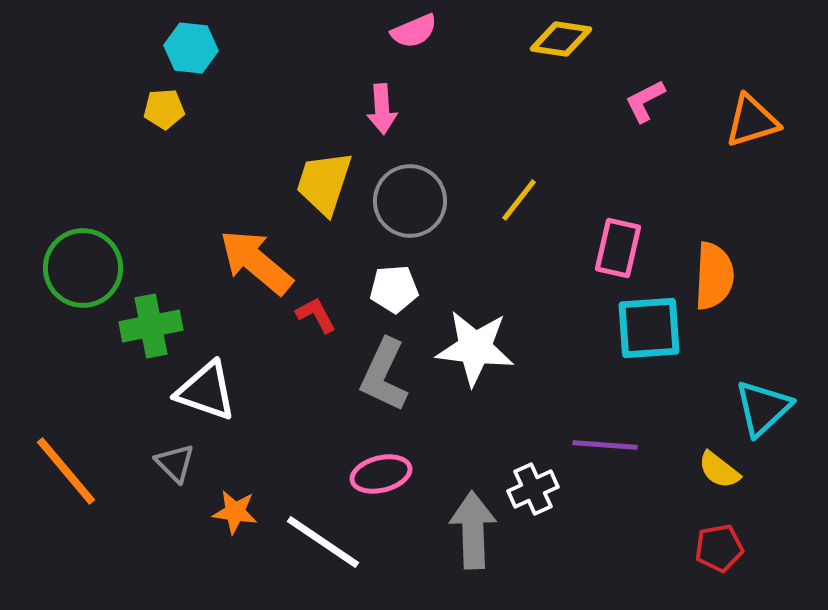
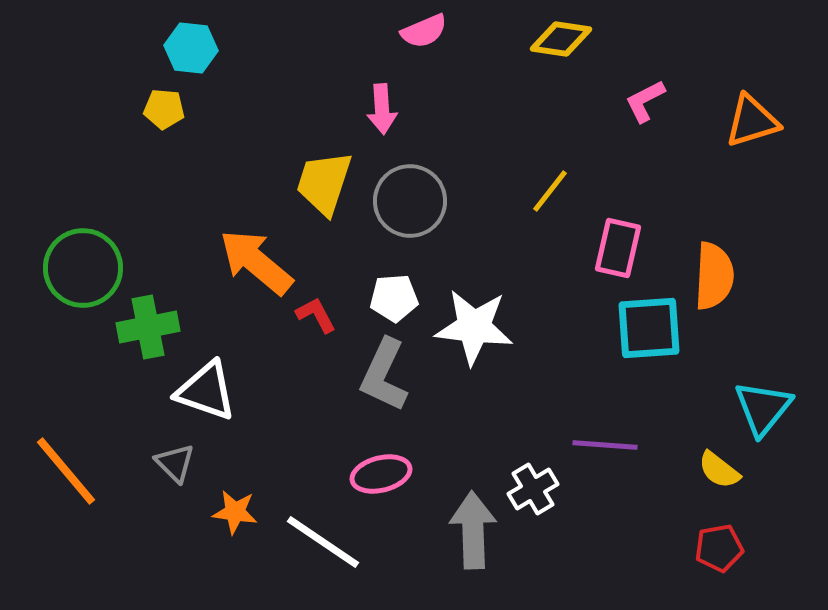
pink semicircle: moved 10 px right
yellow pentagon: rotated 9 degrees clockwise
yellow line: moved 31 px right, 9 px up
white pentagon: moved 9 px down
green cross: moved 3 px left, 1 px down
white star: moved 1 px left, 21 px up
cyan triangle: rotated 8 degrees counterclockwise
white cross: rotated 6 degrees counterclockwise
